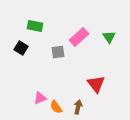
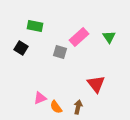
gray square: moved 2 px right; rotated 24 degrees clockwise
